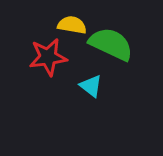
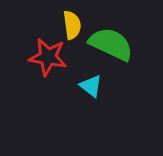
yellow semicircle: rotated 72 degrees clockwise
red star: rotated 18 degrees clockwise
